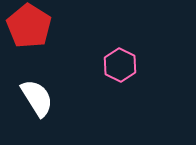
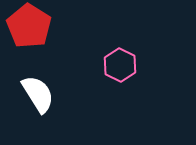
white semicircle: moved 1 px right, 4 px up
